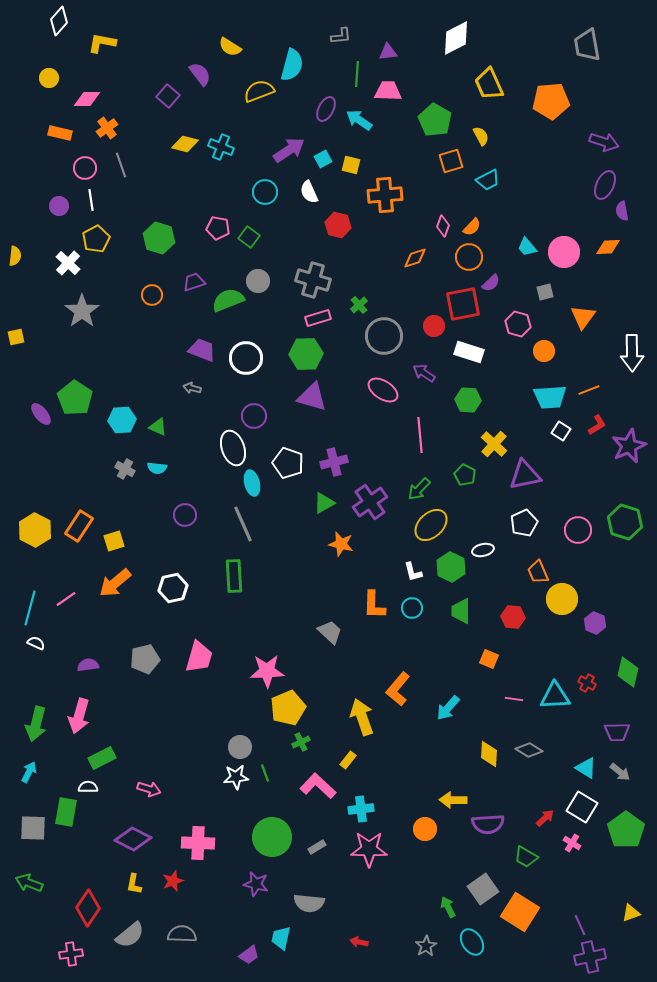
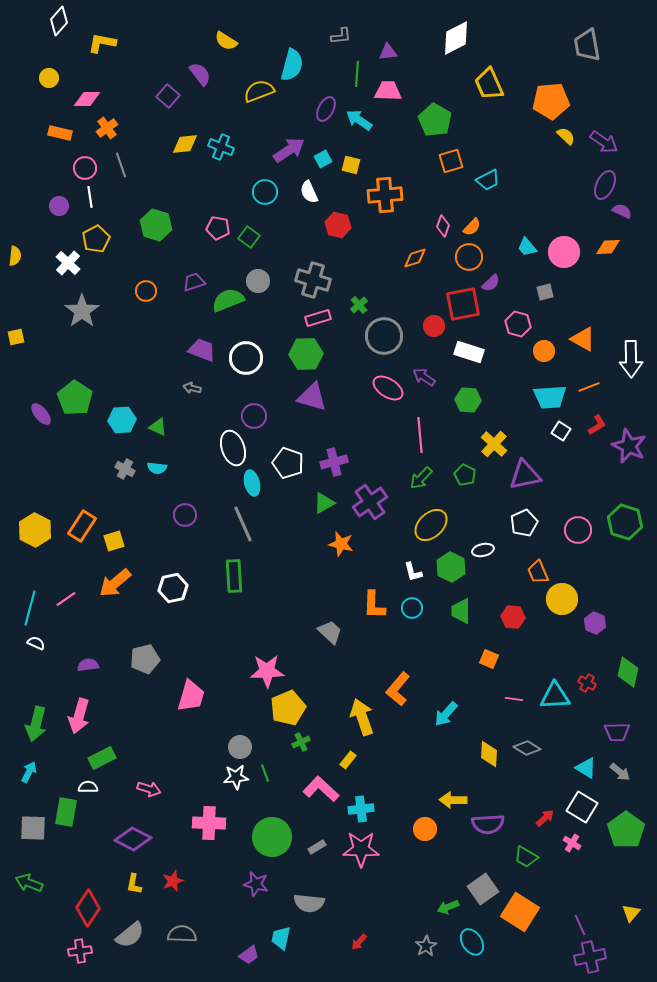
yellow semicircle at (230, 47): moved 4 px left, 6 px up
yellow semicircle at (481, 136): moved 85 px right; rotated 18 degrees counterclockwise
purple arrow at (604, 142): rotated 16 degrees clockwise
yellow diamond at (185, 144): rotated 20 degrees counterclockwise
white line at (91, 200): moved 1 px left, 3 px up
purple semicircle at (622, 211): rotated 126 degrees clockwise
green hexagon at (159, 238): moved 3 px left, 13 px up
orange circle at (152, 295): moved 6 px left, 4 px up
orange triangle at (583, 317): moved 22 px down; rotated 36 degrees counterclockwise
white arrow at (632, 353): moved 1 px left, 6 px down
purple arrow at (424, 373): moved 4 px down
pink ellipse at (383, 390): moved 5 px right, 2 px up
orange line at (589, 390): moved 3 px up
purple star at (629, 446): rotated 24 degrees counterclockwise
green arrow at (419, 489): moved 2 px right, 11 px up
orange rectangle at (79, 526): moved 3 px right
pink trapezoid at (199, 657): moved 8 px left, 39 px down
cyan arrow at (448, 708): moved 2 px left, 6 px down
gray diamond at (529, 750): moved 2 px left, 2 px up
pink L-shape at (318, 786): moved 3 px right, 3 px down
pink cross at (198, 843): moved 11 px right, 20 px up
pink star at (369, 849): moved 8 px left
green arrow at (448, 907): rotated 85 degrees counterclockwise
yellow triangle at (631, 913): rotated 30 degrees counterclockwise
red arrow at (359, 942): rotated 60 degrees counterclockwise
pink cross at (71, 954): moved 9 px right, 3 px up
